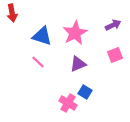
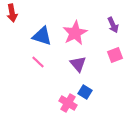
purple arrow: rotated 91 degrees clockwise
purple triangle: rotated 48 degrees counterclockwise
